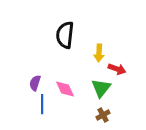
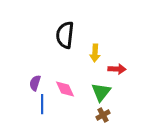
yellow arrow: moved 4 px left
red arrow: rotated 18 degrees counterclockwise
green triangle: moved 4 px down
